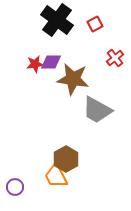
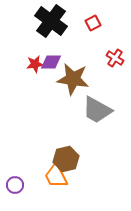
black cross: moved 6 px left, 1 px down
red square: moved 2 px left, 1 px up
red cross: rotated 18 degrees counterclockwise
brown hexagon: rotated 15 degrees clockwise
purple circle: moved 2 px up
